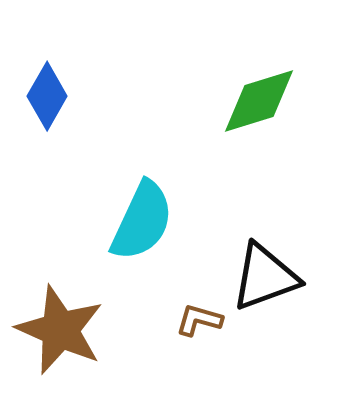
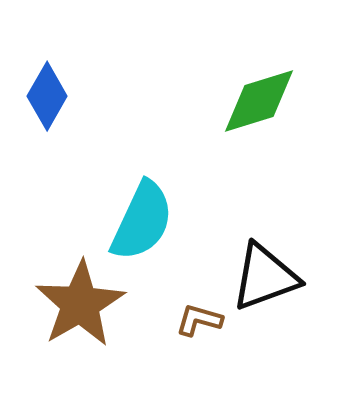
brown star: moved 20 px right, 26 px up; rotated 18 degrees clockwise
